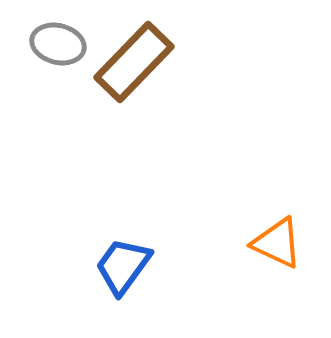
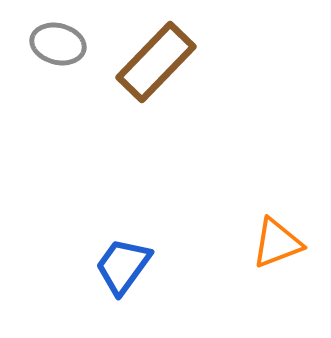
brown rectangle: moved 22 px right
orange triangle: rotated 46 degrees counterclockwise
